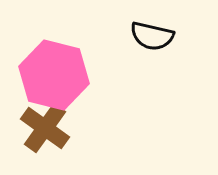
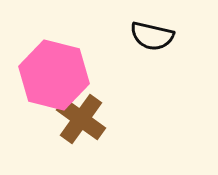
brown cross: moved 36 px right, 9 px up
